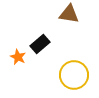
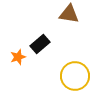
orange star: rotated 28 degrees clockwise
yellow circle: moved 1 px right, 1 px down
